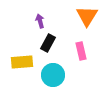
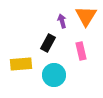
orange triangle: moved 1 px left
purple arrow: moved 22 px right
yellow rectangle: moved 1 px left, 2 px down
cyan circle: moved 1 px right
